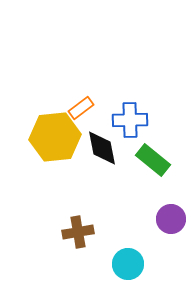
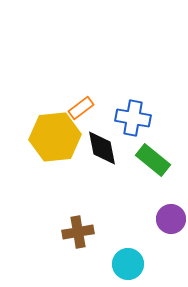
blue cross: moved 3 px right, 2 px up; rotated 12 degrees clockwise
